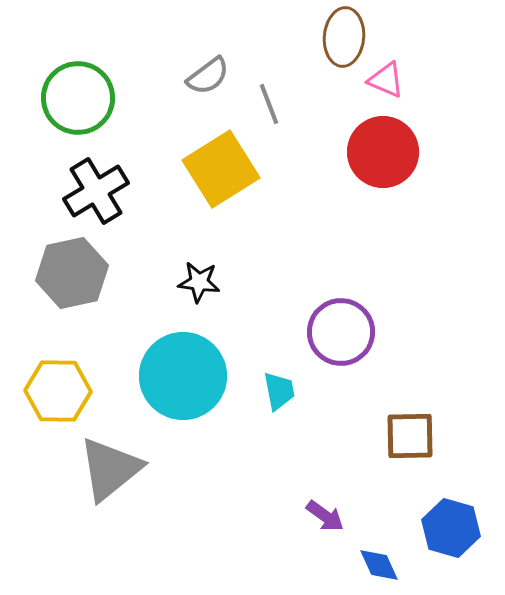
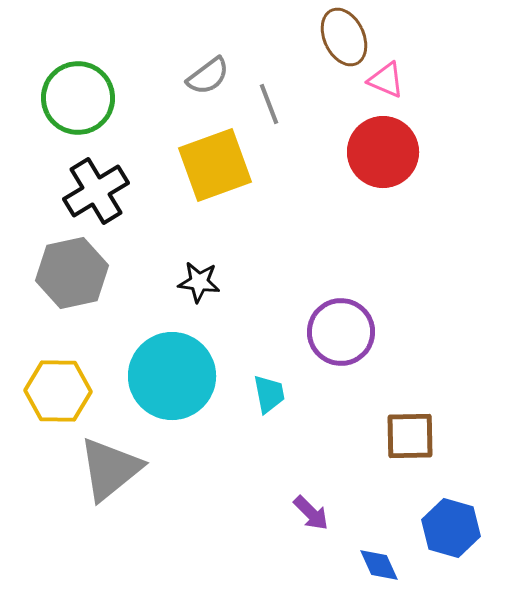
brown ellipse: rotated 30 degrees counterclockwise
yellow square: moved 6 px left, 4 px up; rotated 12 degrees clockwise
cyan circle: moved 11 px left
cyan trapezoid: moved 10 px left, 3 px down
purple arrow: moved 14 px left, 3 px up; rotated 9 degrees clockwise
